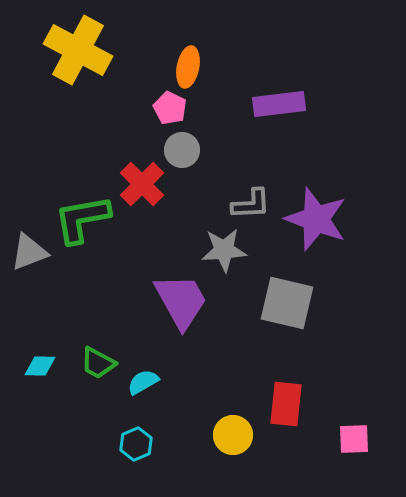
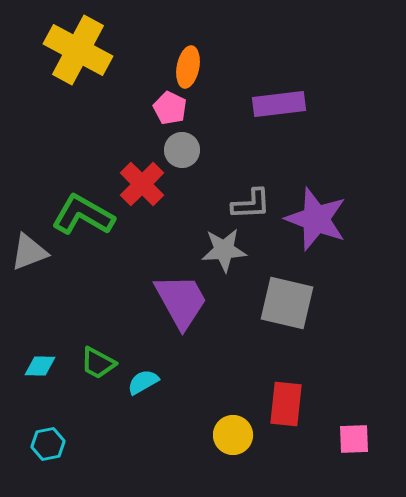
green L-shape: moved 1 px right, 4 px up; rotated 40 degrees clockwise
cyan hexagon: moved 88 px left; rotated 12 degrees clockwise
